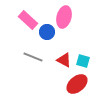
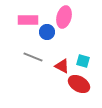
pink rectangle: rotated 42 degrees counterclockwise
red triangle: moved 2 px left, 6 px down
red ellipse: moved 2 px right; rotated 70 degrees clockwise
